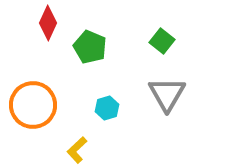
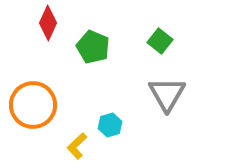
green square: moved 2 px left
green pentagon: moved 3 px right
cyan hexagon: moved 3 px right, 17 px down
yellow L-shape: moved 4 px up
